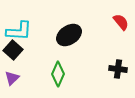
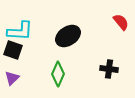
cyan L-shape: moved 1 px right
black ellipse: moved 1 px left, 1 px down
black square: rotated 24 degrees counterclockwise
black cross: moved 9 px left
